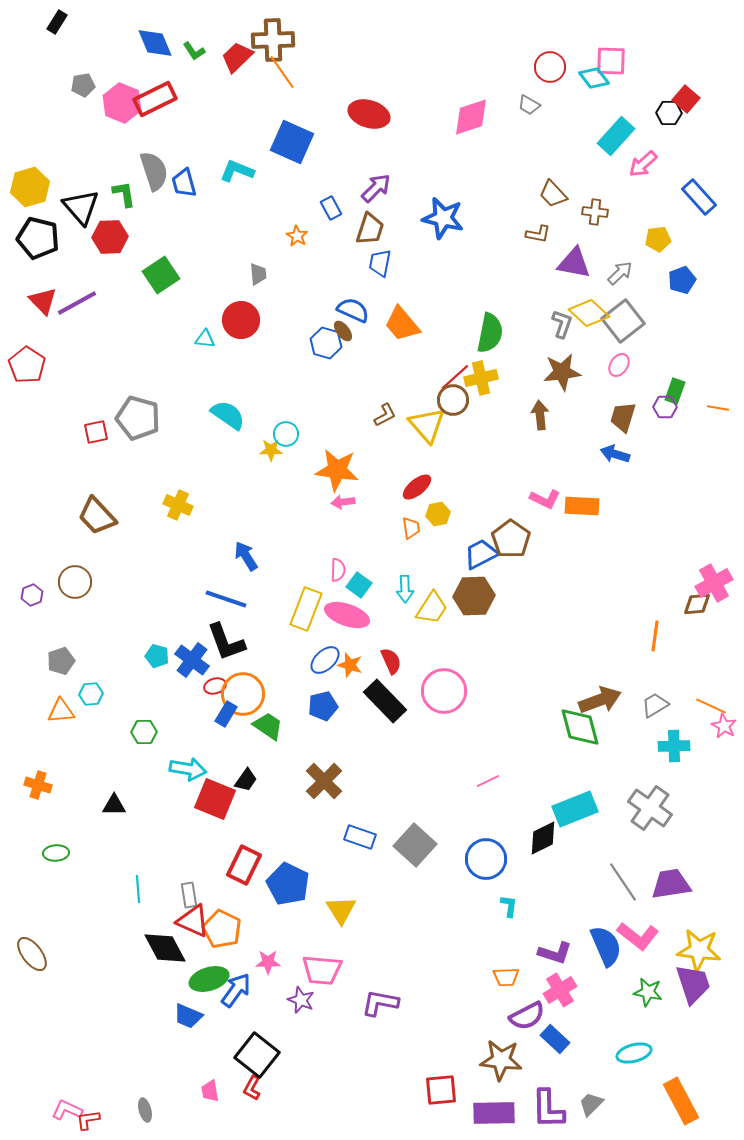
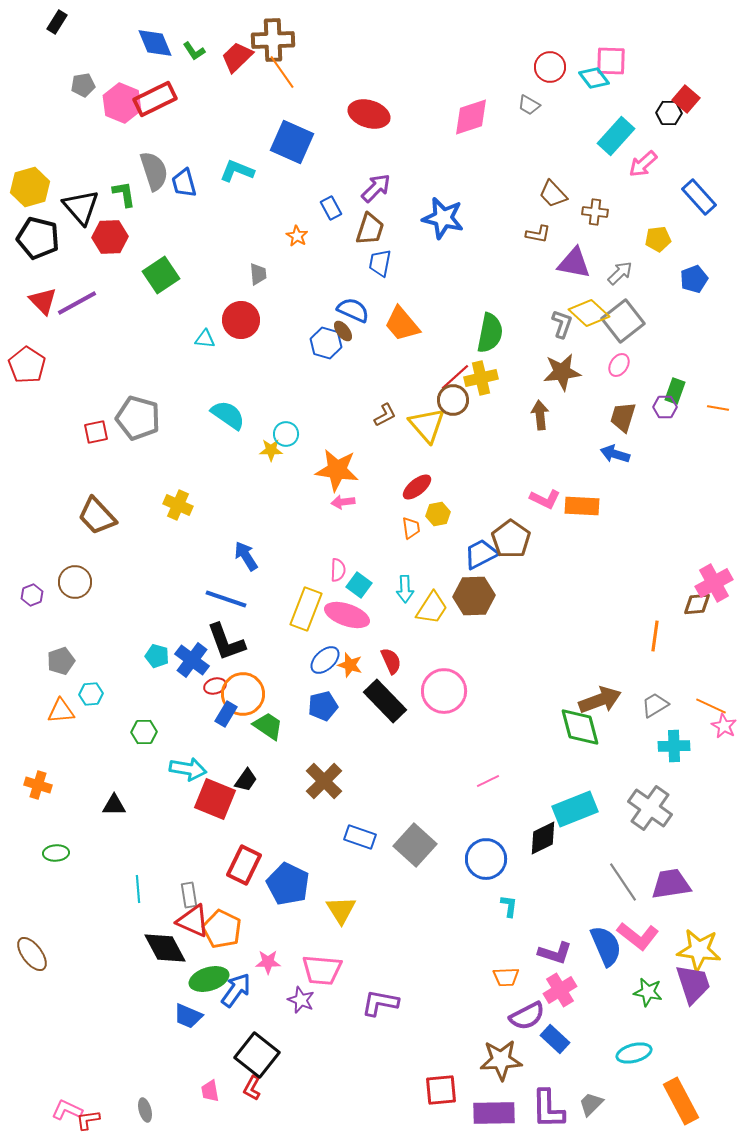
blue pentagon at (682, 280): moved 12 px right, 1 px up
brown star at (501, 1060): rotated 9 degrees counterclockwise
